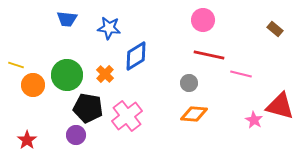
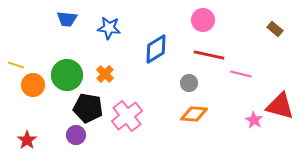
blue diamond: moved 20 px right, 7 px up
